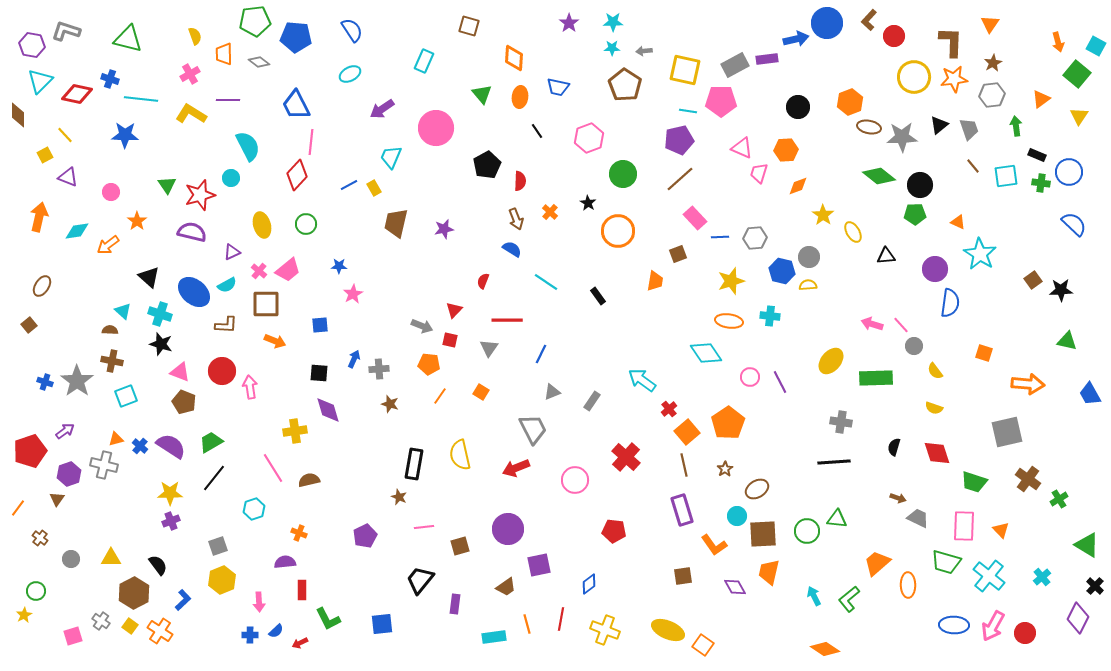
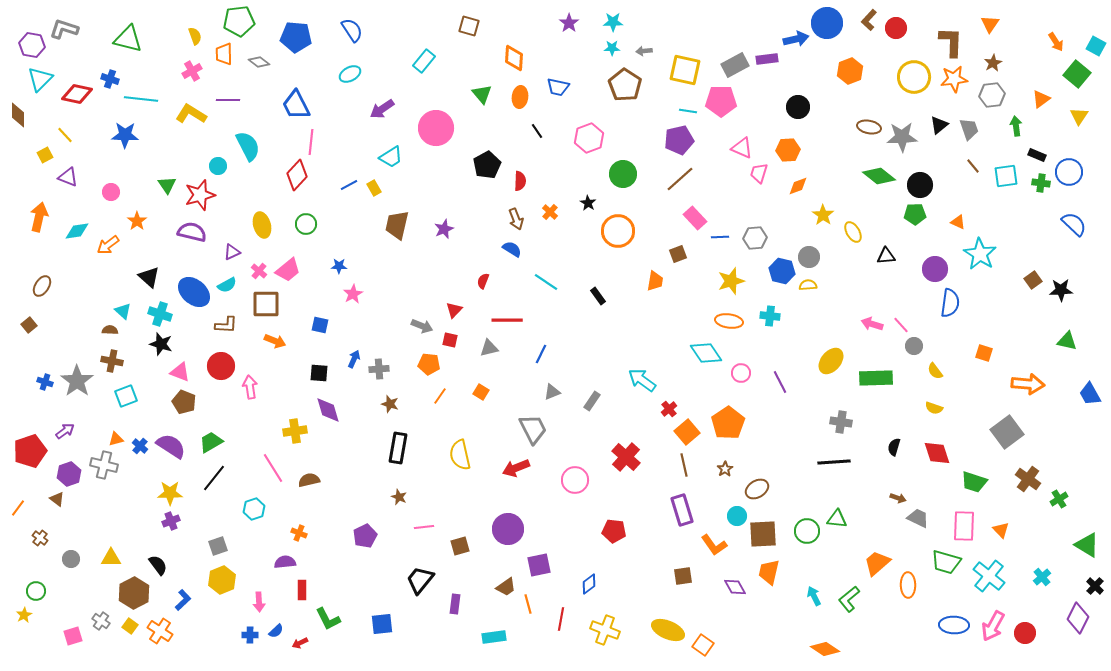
green pentagon at (255, 21): moved 16 px left
gray L-shape at (66, 31): moved 2 px left, 2 px up
red circle at (894, 36): moved 2 px right, 8 px up
orange arrow at (1058, 42): moved 2 px left; rotated 18 degrees counterclockwise
cyan rectangle at (424, 61): rotated 15 degrees clockwise
pink cross at (190, 74): moved 2 px right, 3 px up
cyan triangle at (40, 81): moved 2 px up
orange hexagon at (850, 102): moved 31 px up
orange hexagon at (786, 150): moved 2 px right
cyan trapezoid at (391, 157): rotated 145 degrees counterclockwise
cyan circle at (231, 178): moved 13 px left, 12 px up
brown trapezoid at (396, 223): moved 1 px right, 2 px down
purple star at (444, 229): rotated 12 degrees counterclockwise
blue square at (320, 325): rotated 18 degrees clockwise
gray triangle at (489, 348): rotated 42 degrees clockwise
red circle at (222, 371): moved 1 px left, 5 px up
pink circle at (750, 377): moved 9 px left, 4 px up
gray square at (1007, 432): rotated 24 degrees counterclockwise
black rectangle at (414, 464): moved 16 px left, 16 px up
brown triangle at (57, 499): rotated 28 degrees counterclockwise
orange line at (527, 624): moved 1 px right, 20 px up
